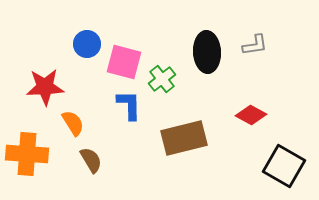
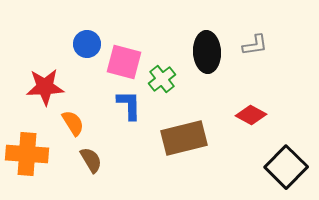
black square: moved 2 px right, 1 px down; rotated 15 degrees clockwise
